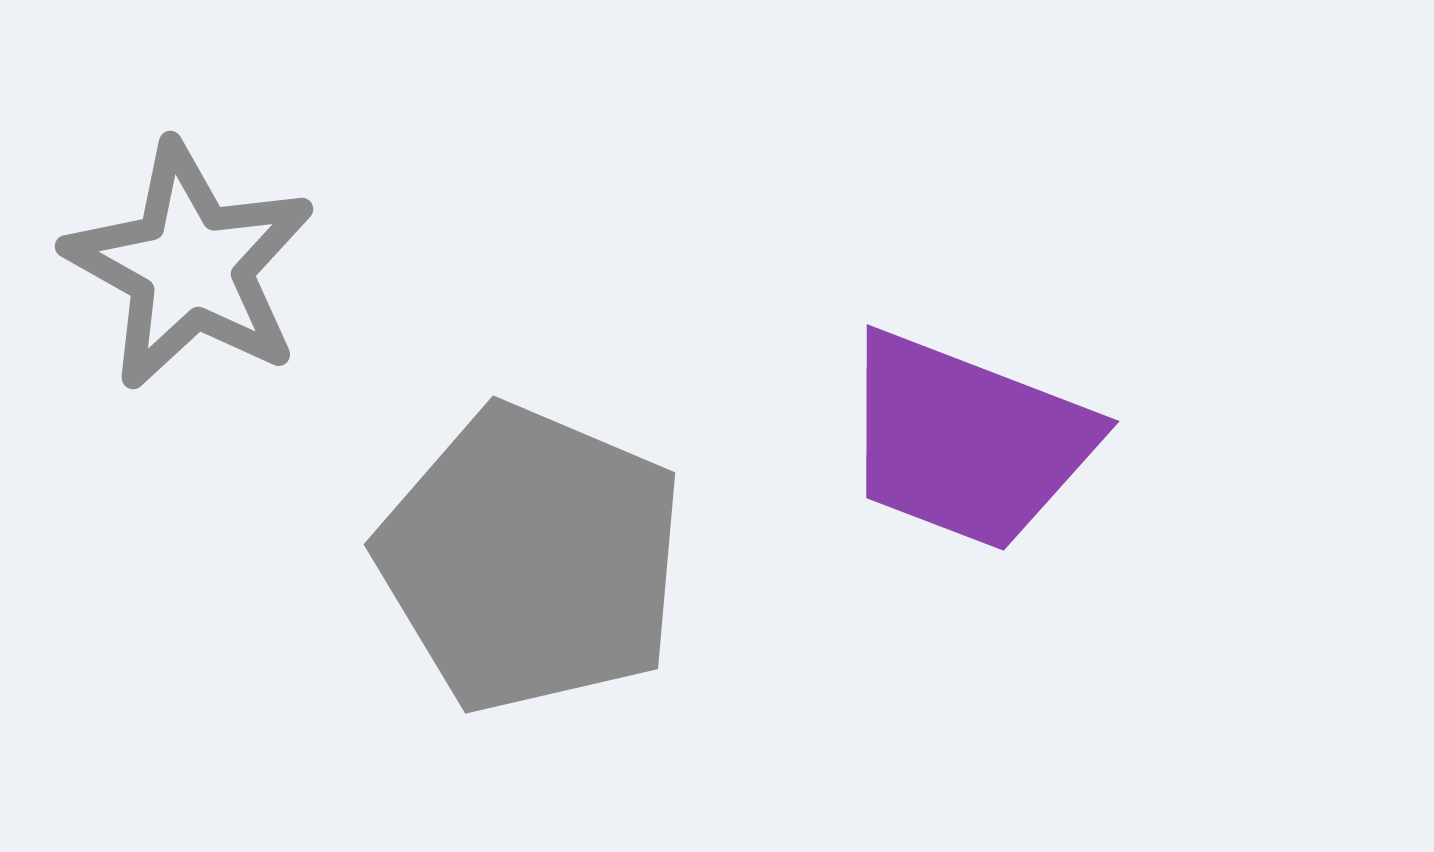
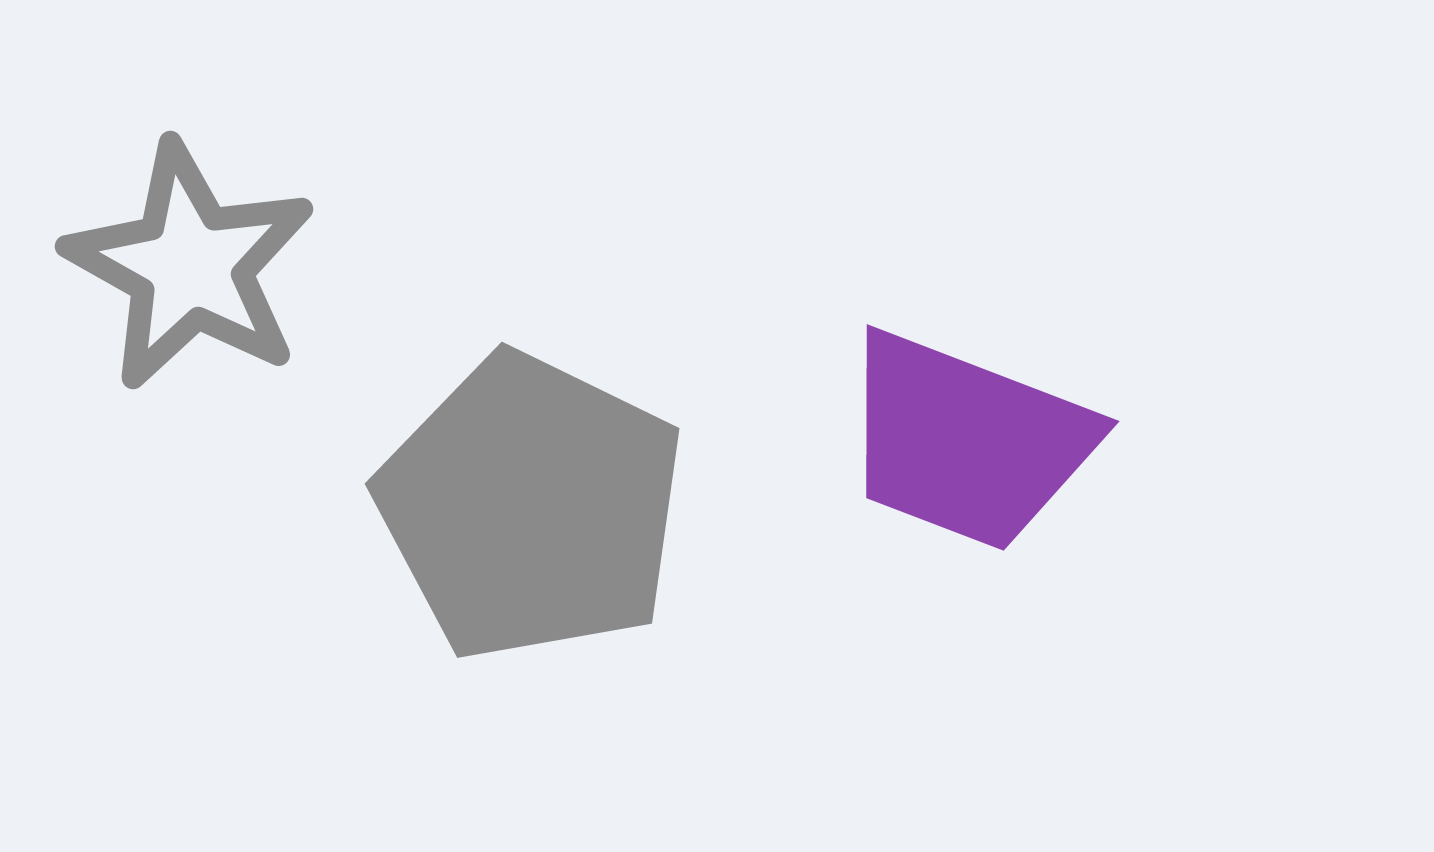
gray pentagon: moved 52 px up; rotated 3 degrees clockwise
